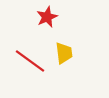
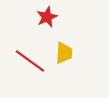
yellow trapezoid: rotated 10 degrees clockwise
